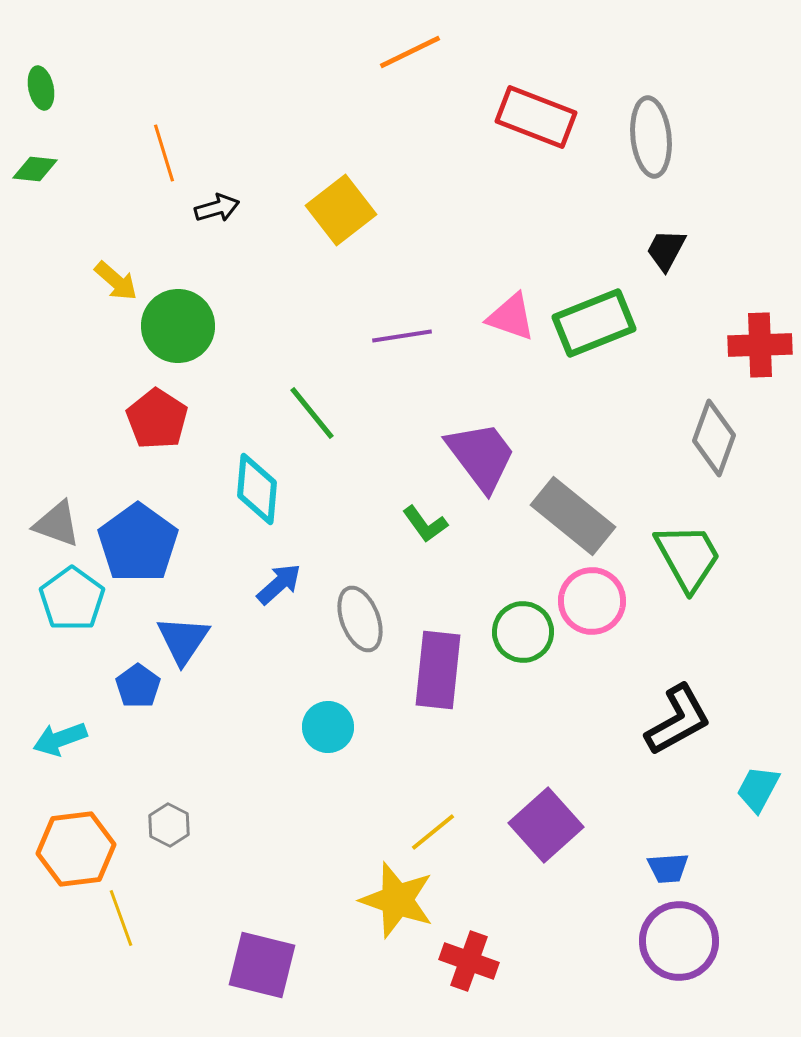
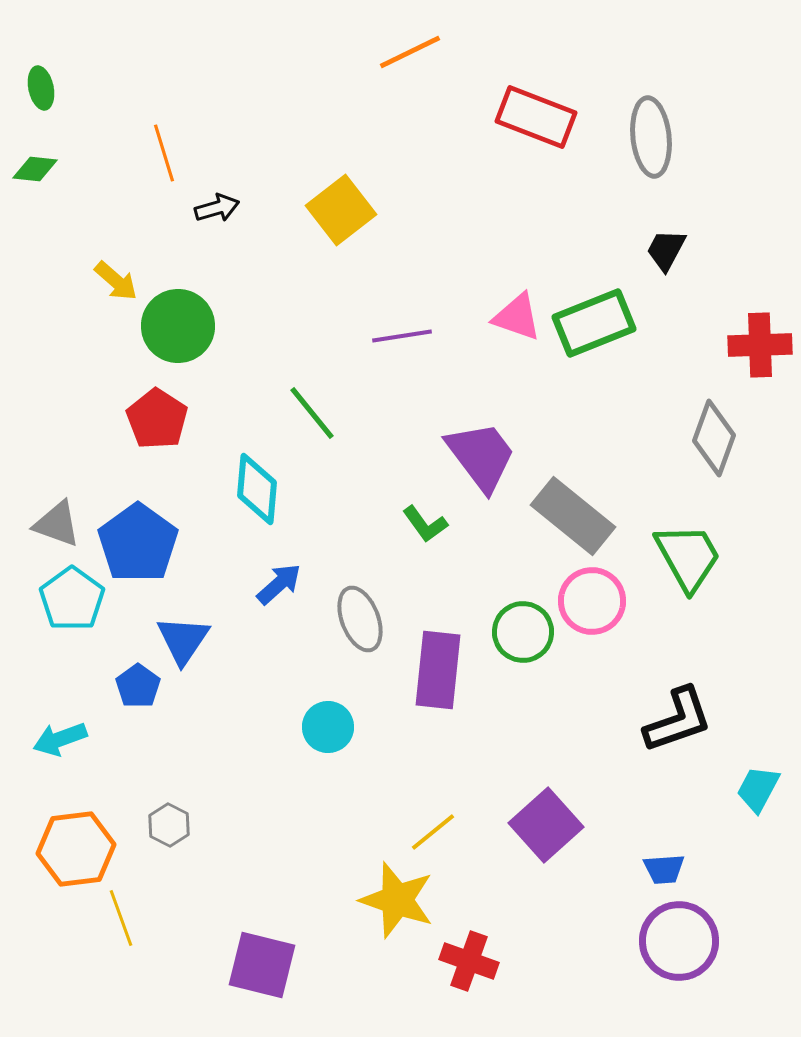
pink triangle at (511, 317): moved 6 px right
black L-shape at (678, 720): rotated 10 degrees clockwise
blue trapezoid at (668, 868): moved 4 px left, 1 px down
